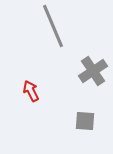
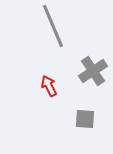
red arrow: moved 18 px right, 5 px up
gray square: moved 2 px up
